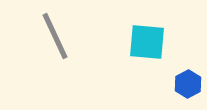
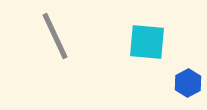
blue hexagon: moved 1 px up
